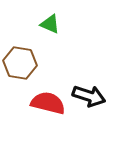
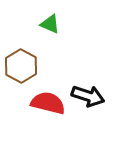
brown hexagon: moved 1 px right, 3 px down; rotated 20 degrees clockwise
black arrow: moved 1 px left
